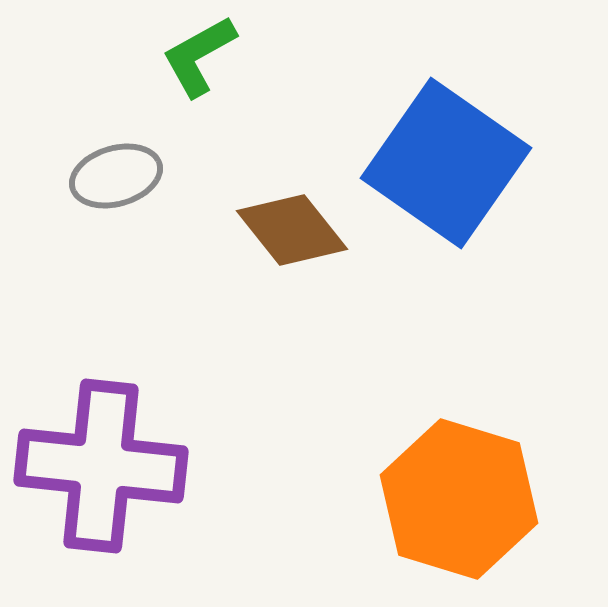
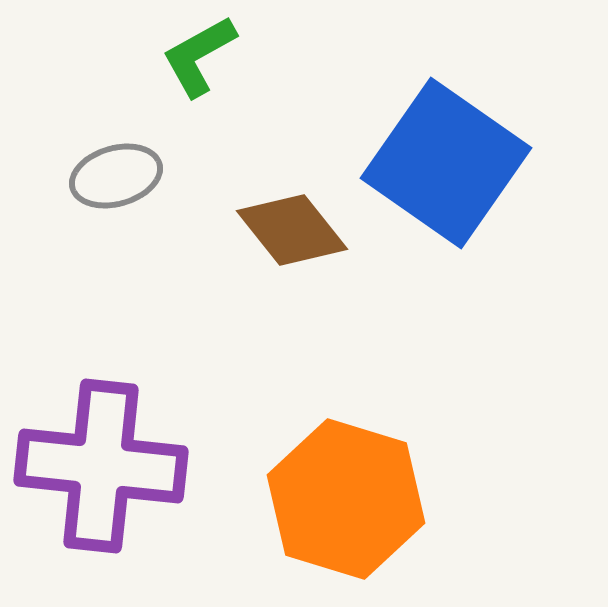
orange hexagon: moved 113 px left
